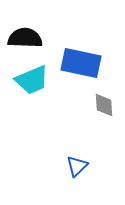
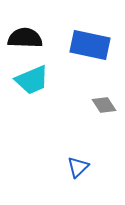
blue rectangle: moved 9 px right, 18 px up
gray diamond: rotated 30 degrees counterclockwise
blue triangle: moved 1 px right, 1 px down
